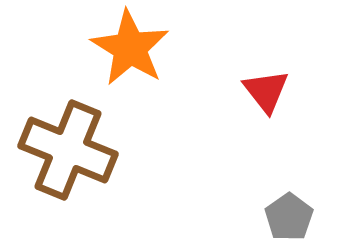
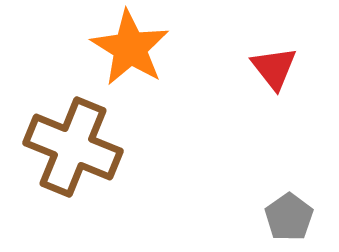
red triangle: moved 8 px right, 23 px up
brown cross: moved 5 px right, 3 px up
